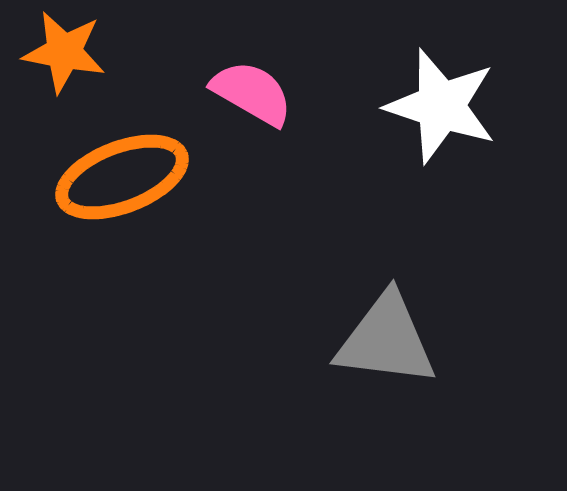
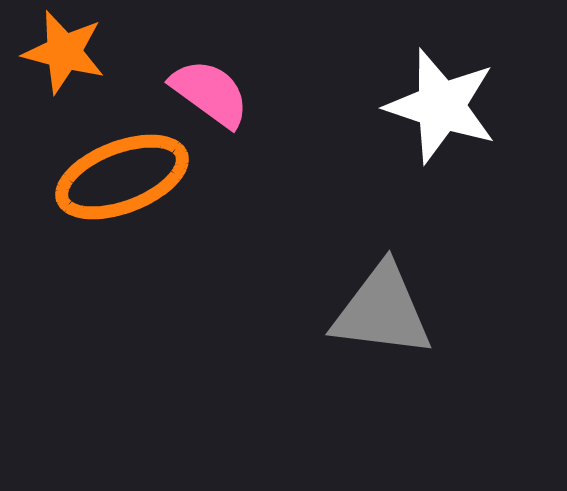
orange star: rotated 4 degrees clockwise
pink semicircle: moved 42 px left; rotated 6 degrees clockwise
gray triangle: moved 4 px left, 29 px up
